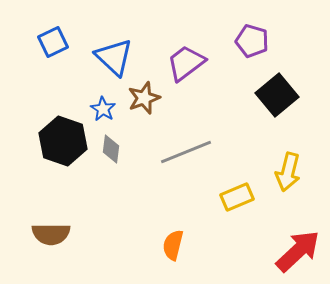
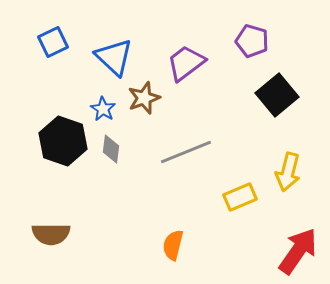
yellow rectangle: moved 3 px right
red arrow: rotated 12 degrees counterclockwise
